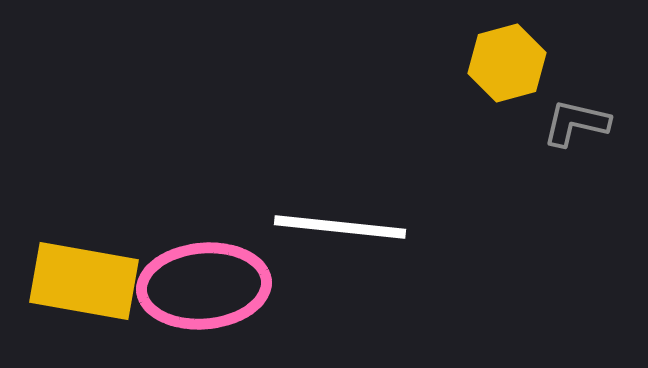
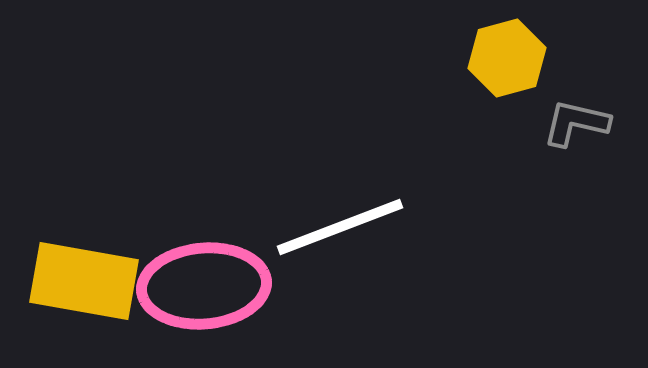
yellow hexagon: moved 5 px up
white line: rotated 27 degrees counterclockwise
